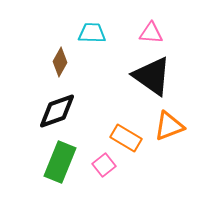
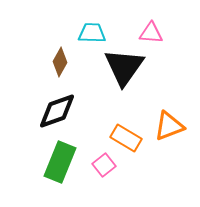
black triangle: moved 28 px left, 9 px up; rotated 30 degrees clockwise
